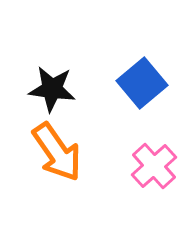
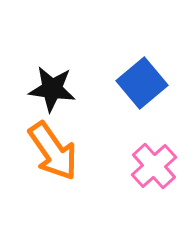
orange arrow: moved 4 px left, 1 px up
